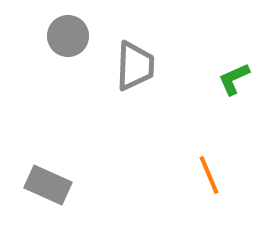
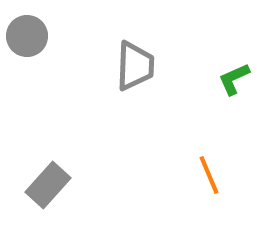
gray circle: moved 41 px left
gray rectangle: rotated 72 degrees counterclockwise
